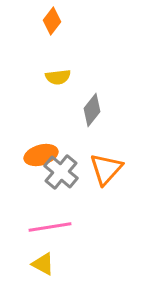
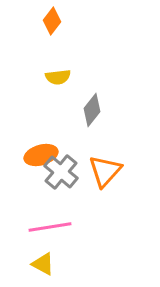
orange triangle: moved 1 px left, 2 px down
